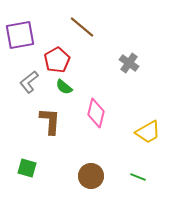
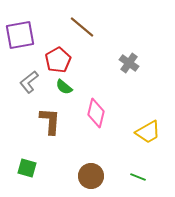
red pentagon: moved 1 px right
